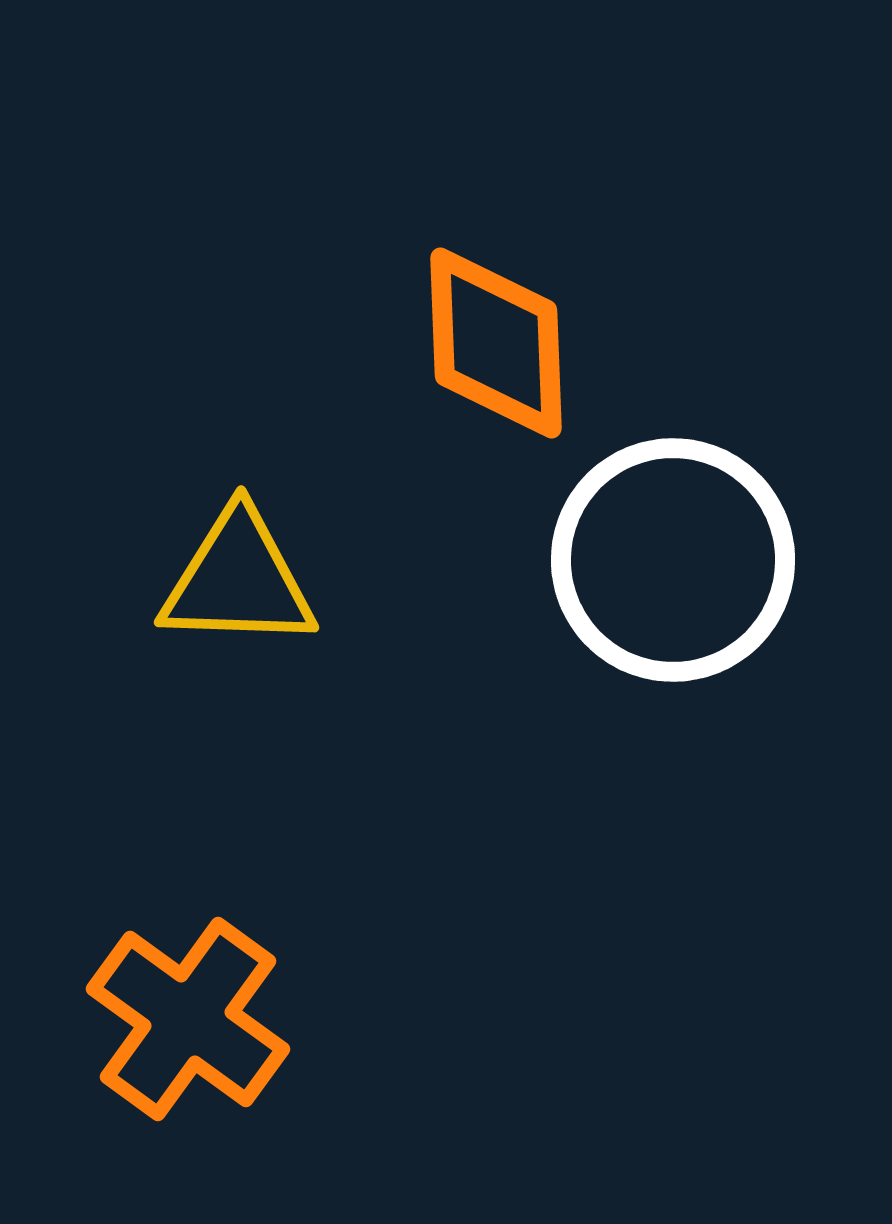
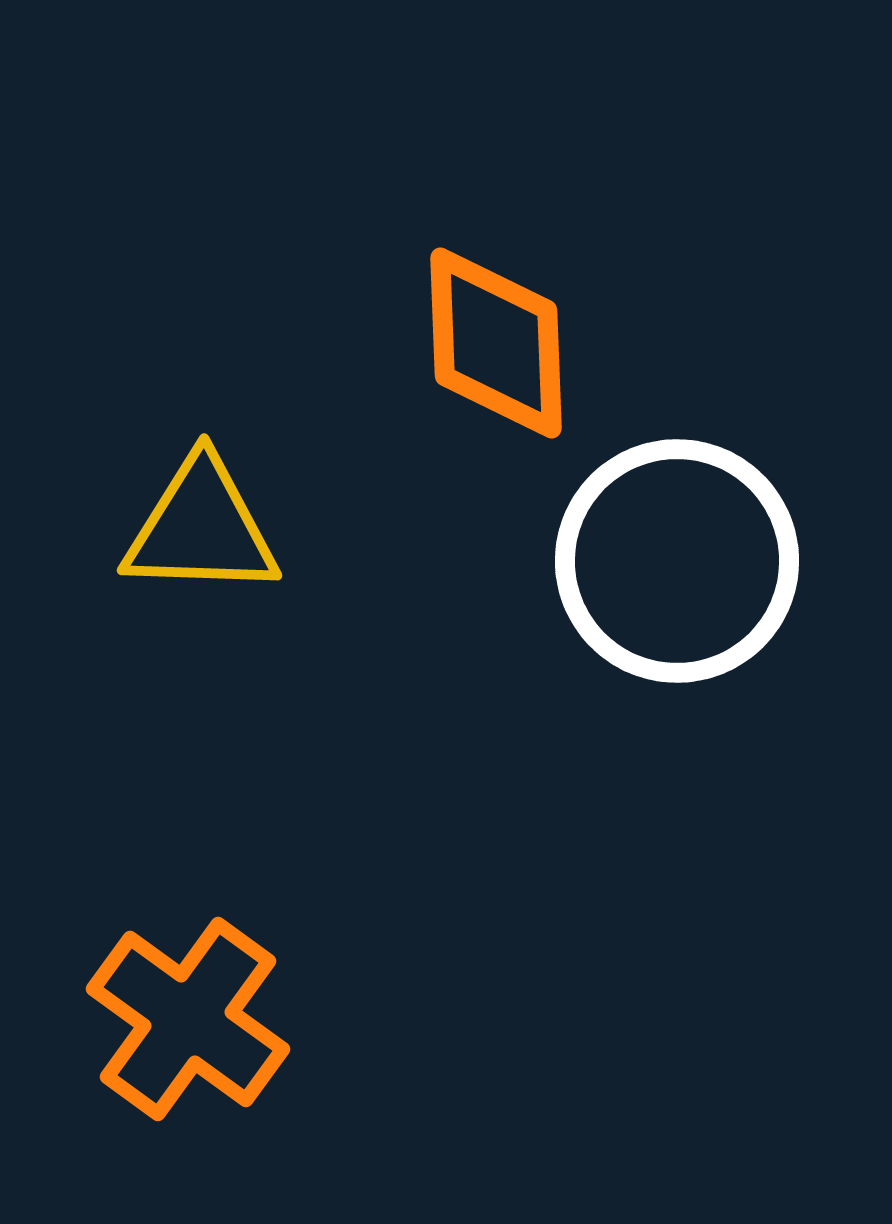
white circle: moved 4 px right, 1 px down
yellow triangle: moved 37 px left, 52 px up
